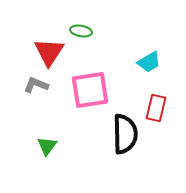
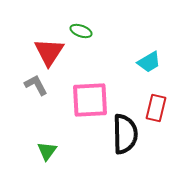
green ellipse: rotated 10 degrees clockwise
gray L-shape: rotated 40 degrees clockwise
pink square: moved 10 px down; rotated 6 degrees clockwise
green triangle: moved 5 px down
